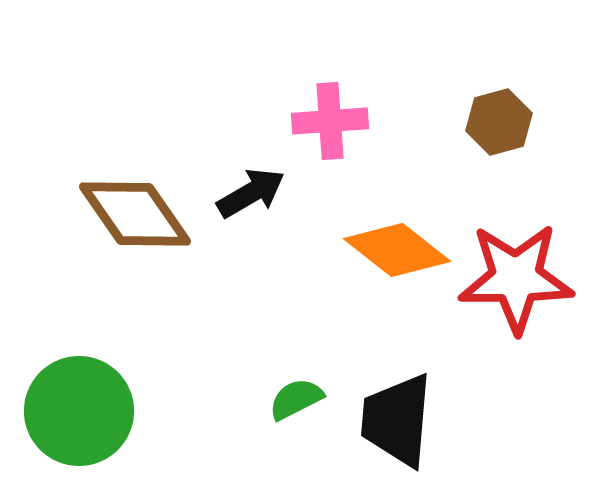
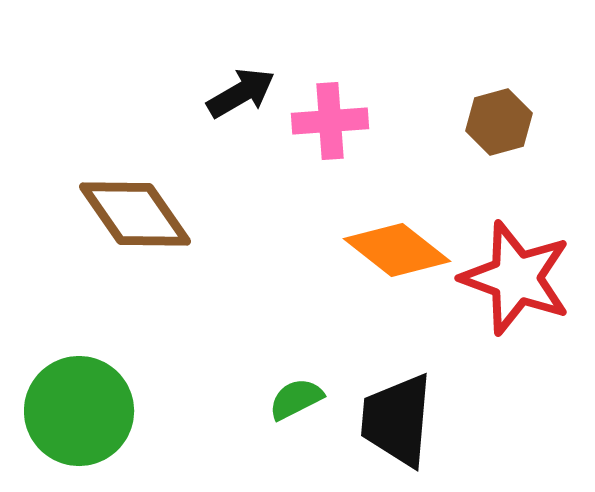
black arrow: moved 10 px left, 100 px up
red star: rotated 20 degrees clockwise
